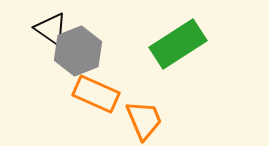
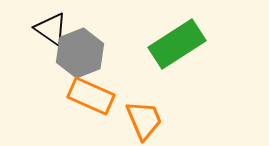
green rectangle: moved 1 px left
gray hexagon: moved 2 px right, 2 px down
orange rectangle: moved 5 px left, 2 px down
